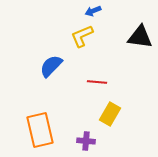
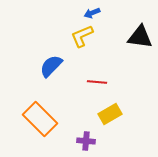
blue arrow: moved 1 px left, 2 px down
yellow rectangle: rotated 30 degrees clockwise
orange rectangle: moved 11 px up; rotated 32 degrees counterclockwise
